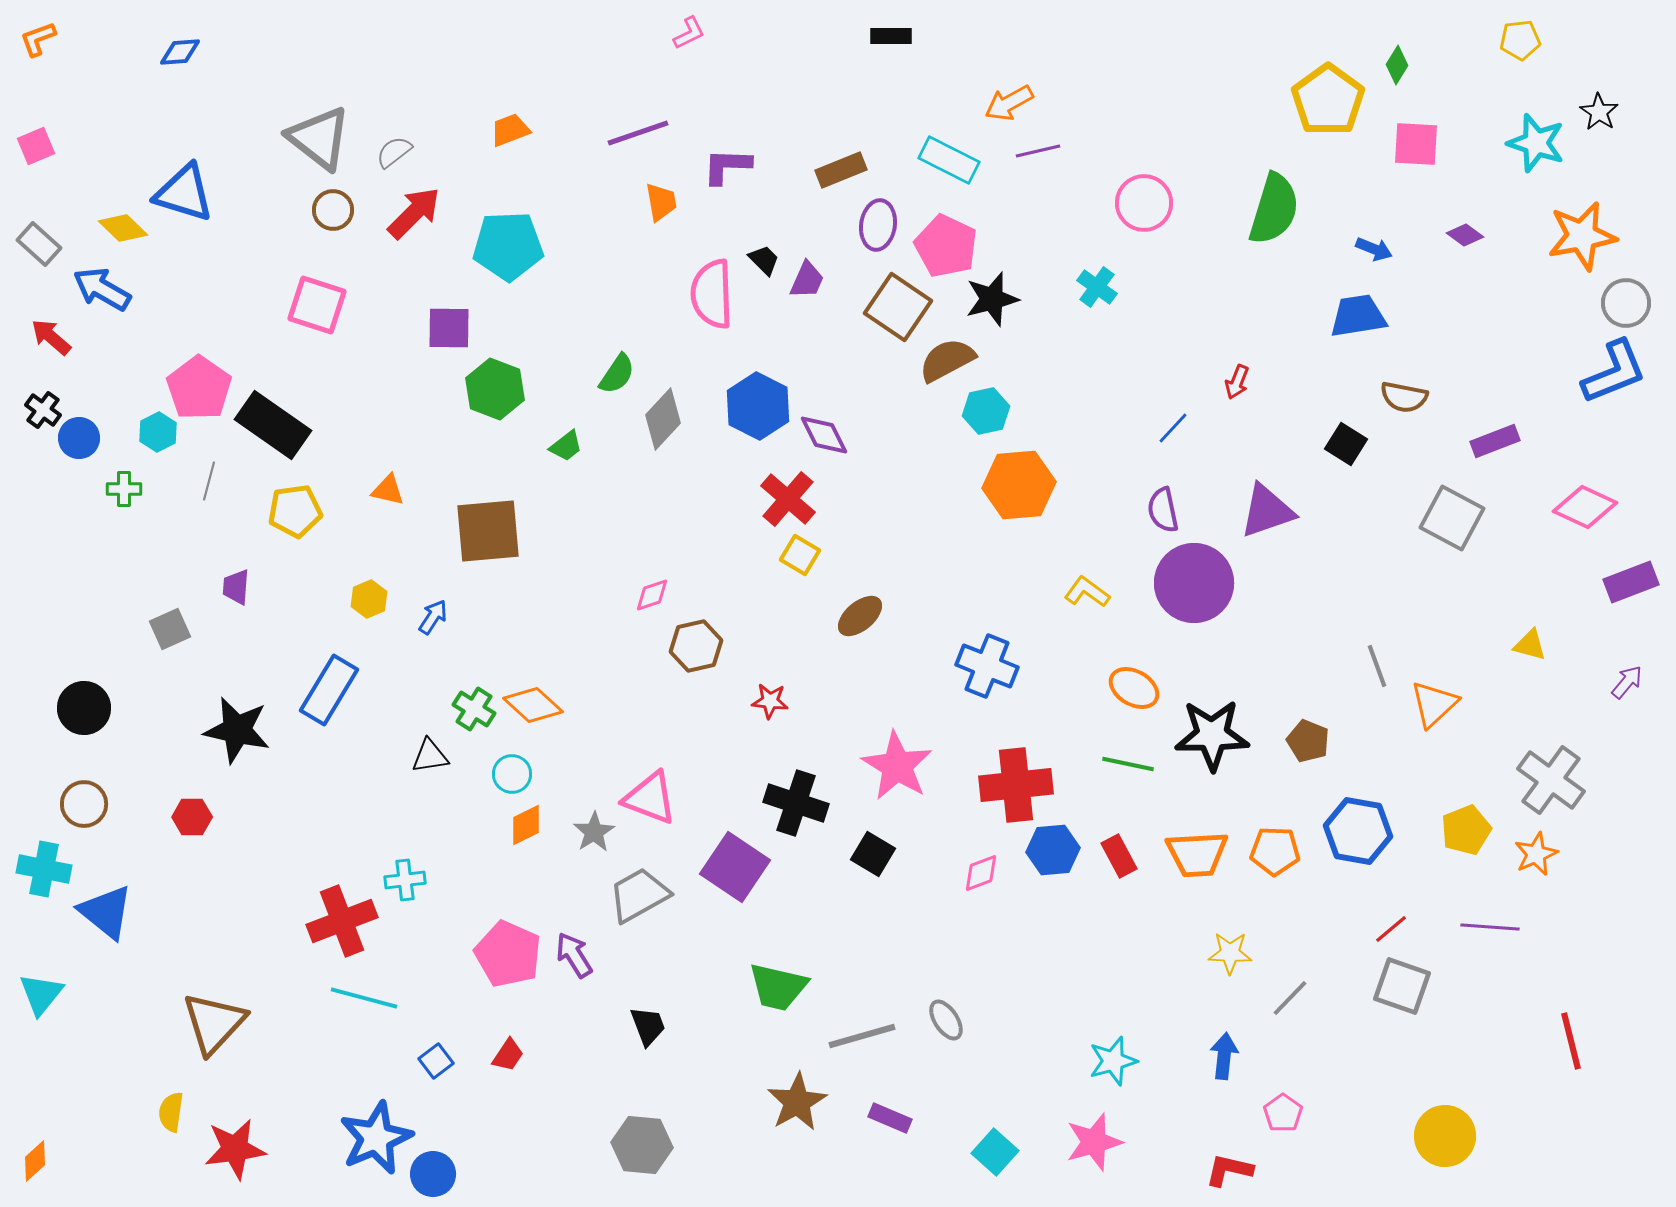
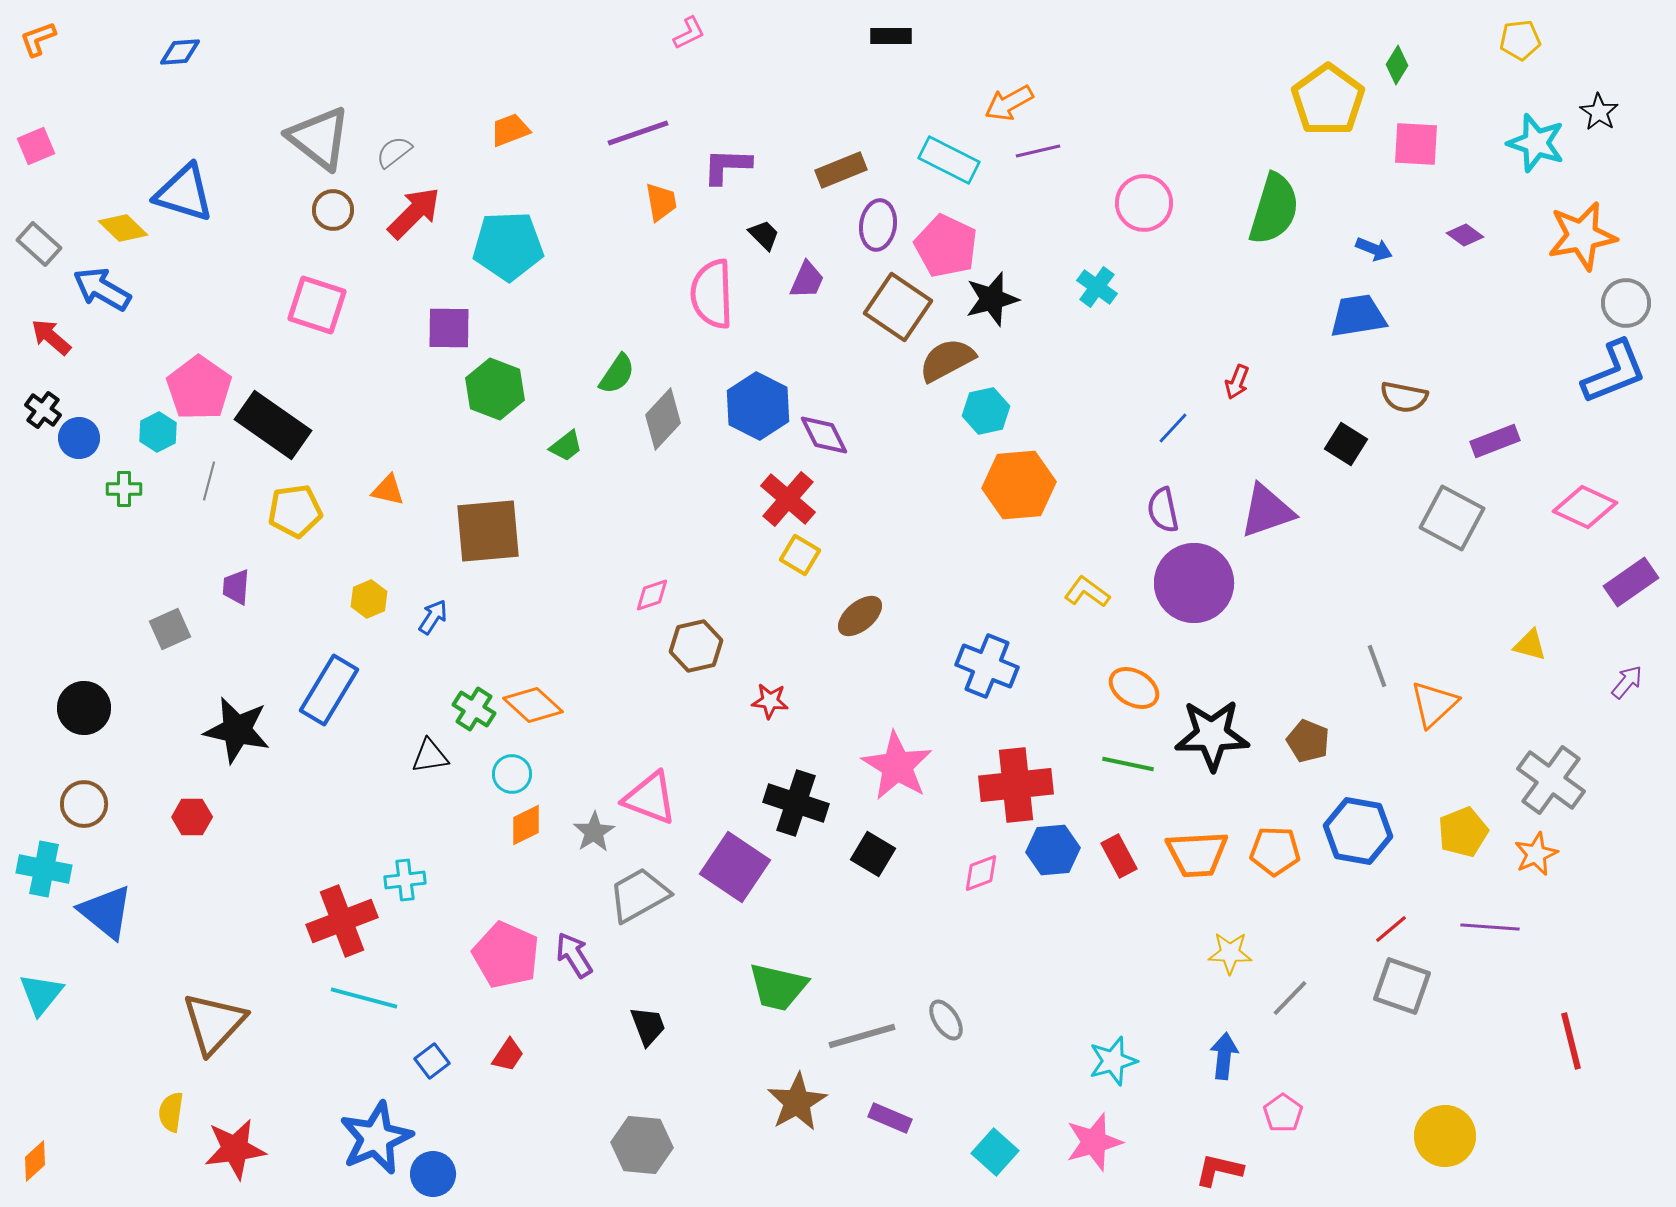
black trapezoid at (764, 260): moved 25 px up
purple rectangle at (1631, 582): rotated 14 degrees counterclockwise
yellow pentagon at (1466, 830): moved 3 px left, 2 px down
pink pentagon at (508, 954): moved 2 px left, 1 px down
blue square at (436, 1061): moved 4 px left
red L-shape at (1229, 1170): moved 10 px left
